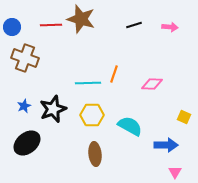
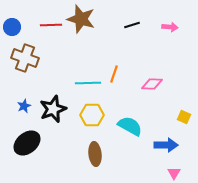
black line: moved 2 px left
pink triangle: moved 1 px left, 1 px down
